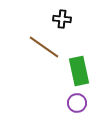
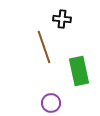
brown line: rotated 36 degrees clockwise
purple circle: moved 26 px left
